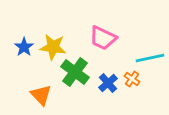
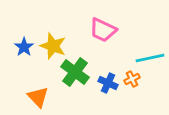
pink trapezoid: moved 8 px up
yellow star: moved 1 px up; rotated 12 degrees clockwise
orange cross: rotated 28 degrees clockwise
blue cross: rotated 24 degrees counterclockwise
orange triangle: moved 3 px left, 2 px down
